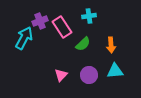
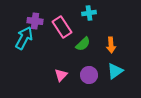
cyan cross: moved 3 px up
purple cross: moved 5 px left; rotated 28 degrees clockwise
cyan triangle: rotated 30 degrees counterclockwise
